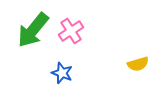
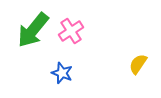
yellow semicircle: rotated 140 degrees clockwise
